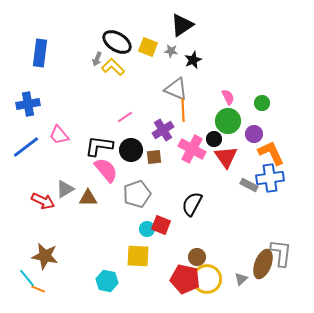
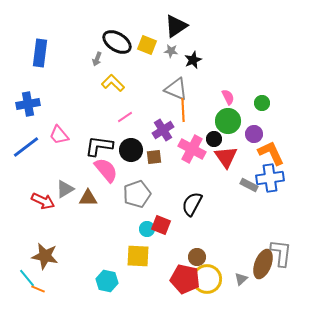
black triangle at (182, 25): moved 6 px left, 1 px down
yellow square at (148, 47): moved 1 px left, 2 px up
yellow L-shape at (113, 67): moved 16 px down
